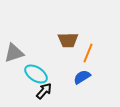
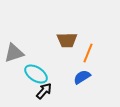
brown trapezoid: moved 1 px left
